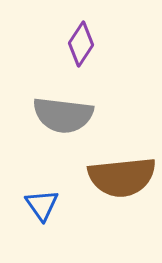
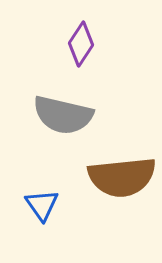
gray semicircle: rotated 6 degrees clockwise
